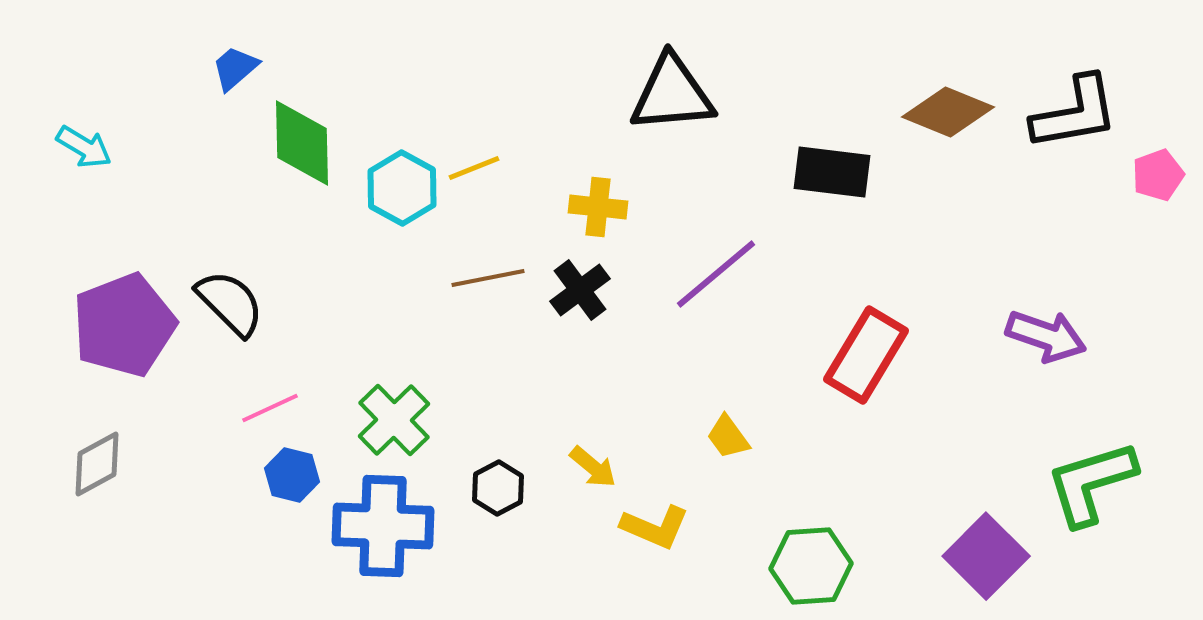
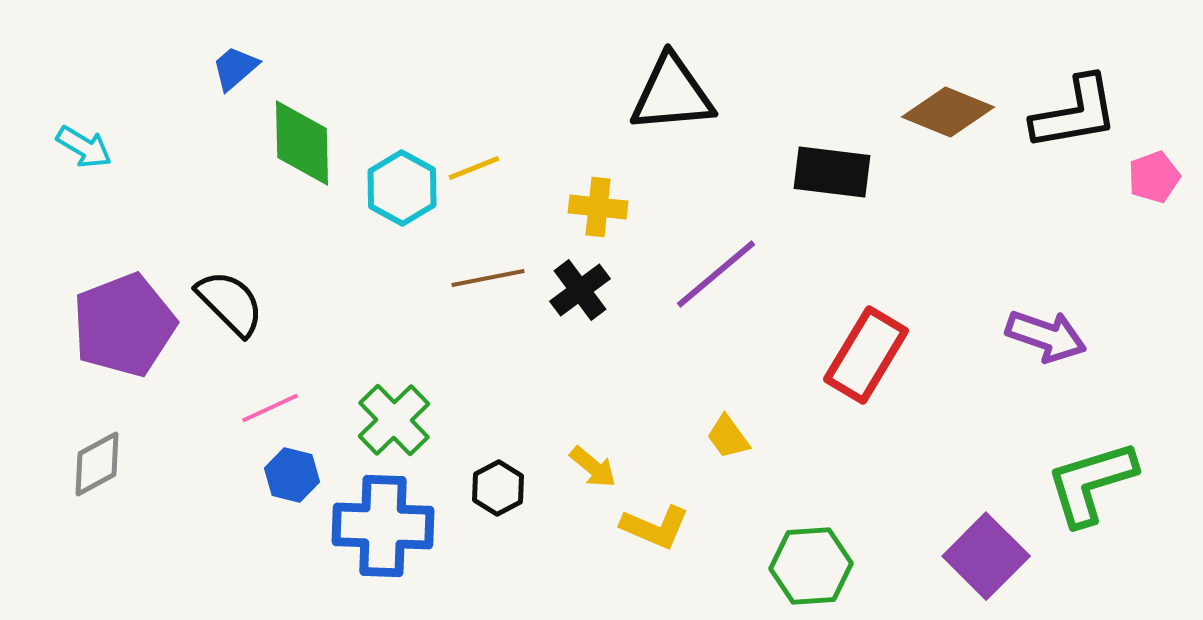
pink pentagon: moved 4 px left, 2 px down
